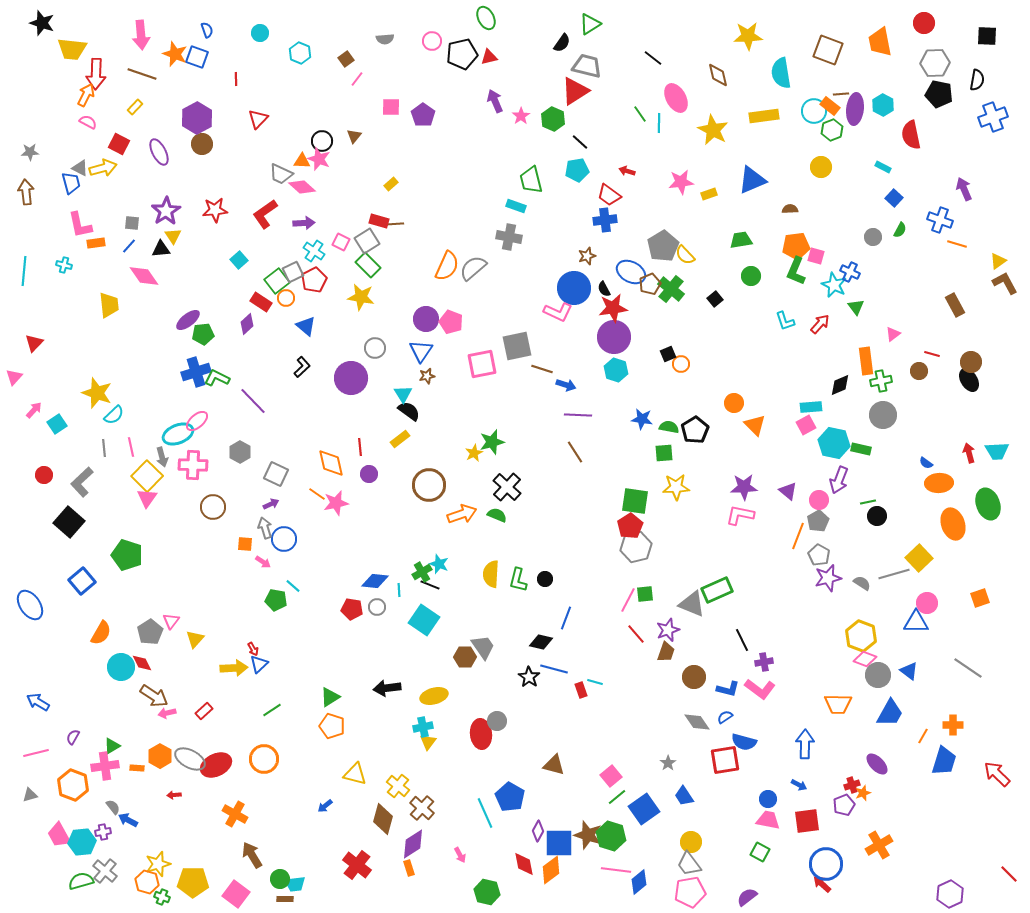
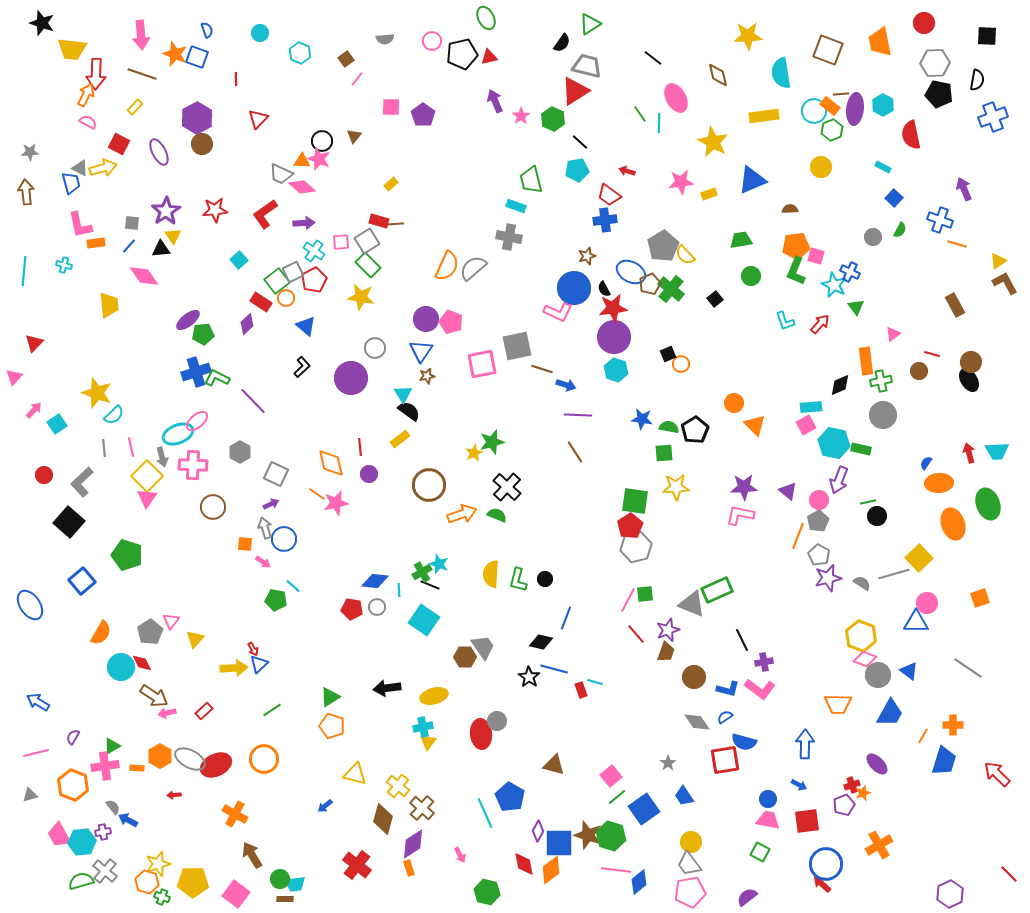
yellow star at (713, 130): moved 12 px down
pink square at (341, 242): rotated 30 degrees counterclockwise
blue semicircle at (926, 463): rotated 88 degrees clockwise
